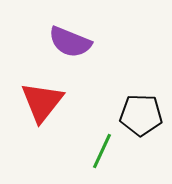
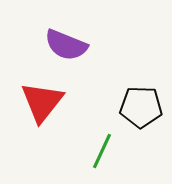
purple semicircle: moved 4 px left, 3 px down
black pentagon: moved 8 px up
